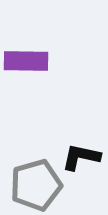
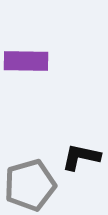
gray pentagon: moved 6 px left
